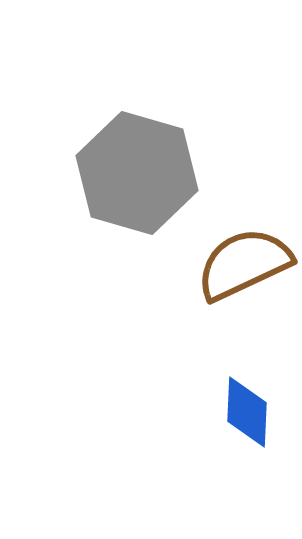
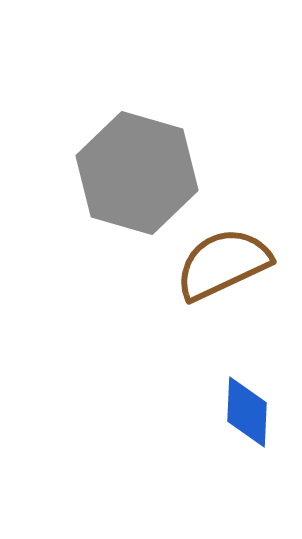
brown semicircle: moved 21 px left
